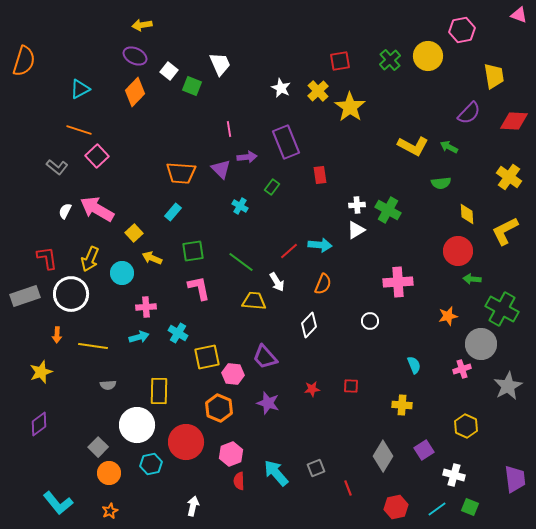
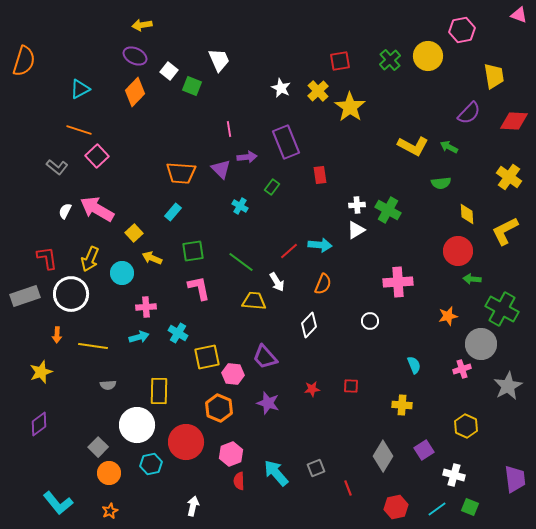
white trapezoid at (220, 64): moved 1 px left, 4 px up
